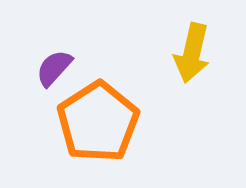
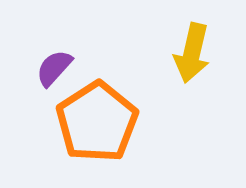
orange pentagon: moved 1 px left
